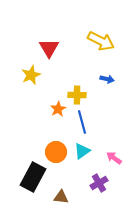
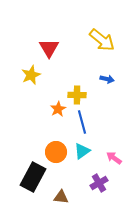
yellow arrow: moved 1 px right, 1 px up; rotated 12 degrees clockwise
